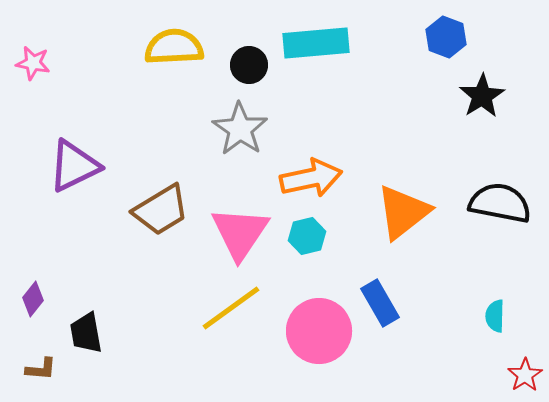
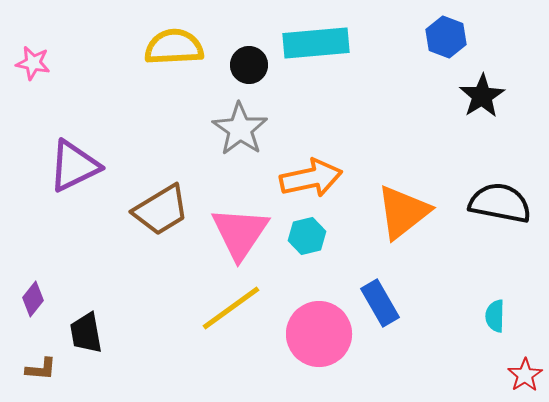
pink circle: moved 3 px down
